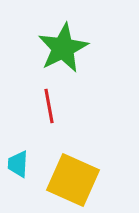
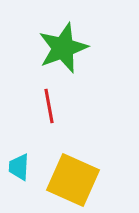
green star: rotated 6 degrees clockwise
cyan trapezoid: moved 1 px right, 3 px down
